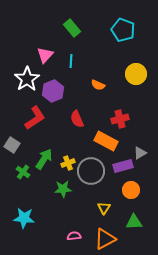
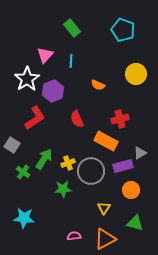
green triangle: moved 1 px right, 1 px down; rotated 18 degrees clockwise
